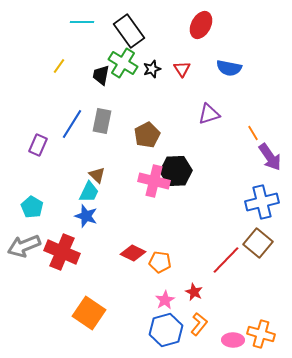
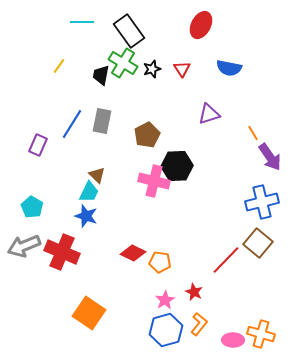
black hexagon: moved 1 px right, 5 px up
